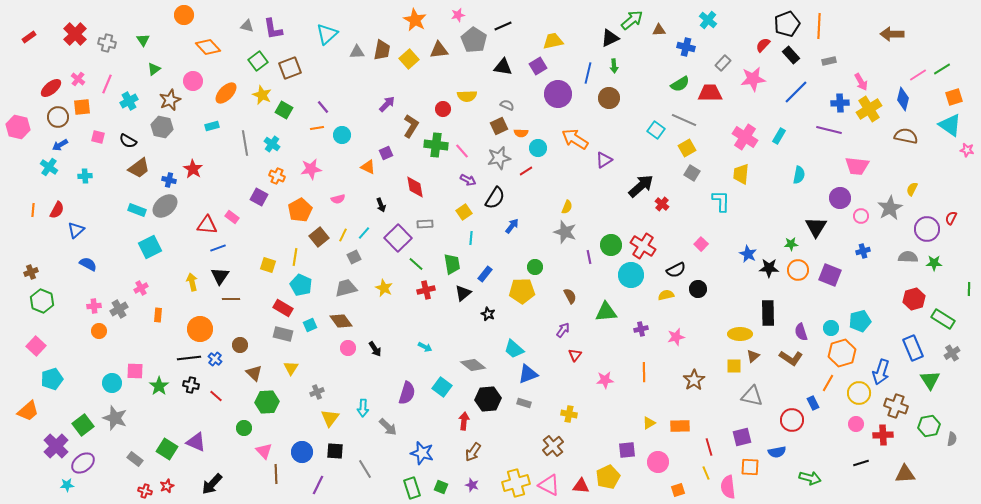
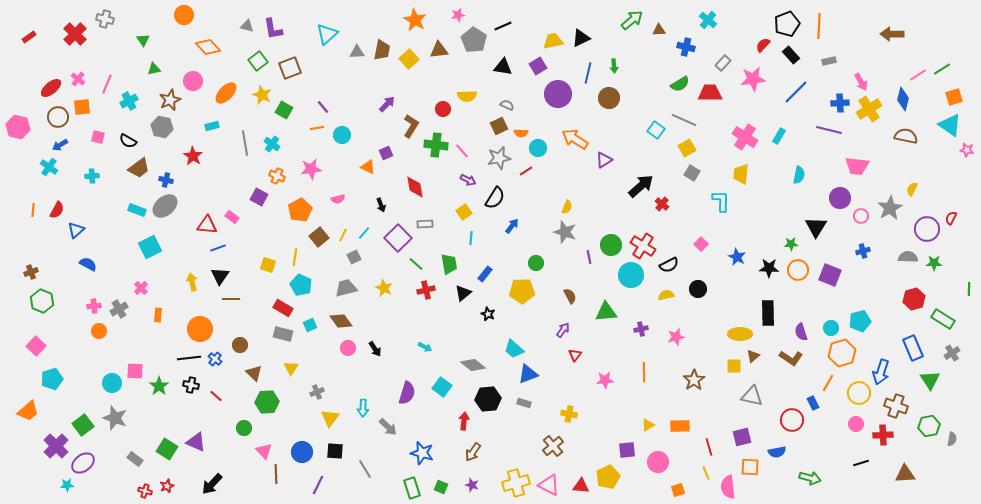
black triangle at (610, 38): moved 29 px left
gray cross at (107, 43): moved 2 px left, 24 px up
green triangle at (154, 69): rotated 24 degrees clockwise
red star at (193, 169): moved 13 px up
cyan cross at (85, 176): moved 7 px right
blue cross at (169, 180): moved 3 px left
blue star at (748, 254): moved 11 px left, 3 px down
green trapezoid at (452, 264): moved 3 px left
green circle at (535, 267): moved 1 px right, 4 px up
black semicircle at (676, 270): moved 7 px left, 5 px up
pink cross at (141, 288): rotated 16 degrees counterclockwise
yellow triangle at (649, 423): moved 1 px left, 2 px down
